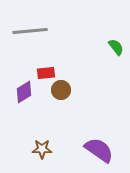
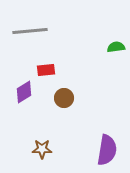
green semicircle: rotated 60 degrees counterclockwise
red rectangle: moved 3 px up
brown circle: moved 3 px right, 8 px down
purple semicircle: moved 8 px right; rotated 64 degrees clockwise
